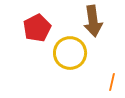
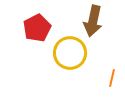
brown arrow: rotated 20 degrees clockwise
orange line: moved 4 px up
